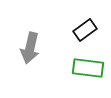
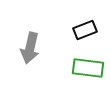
black rectangle: rotated 15 degrees clockwise
